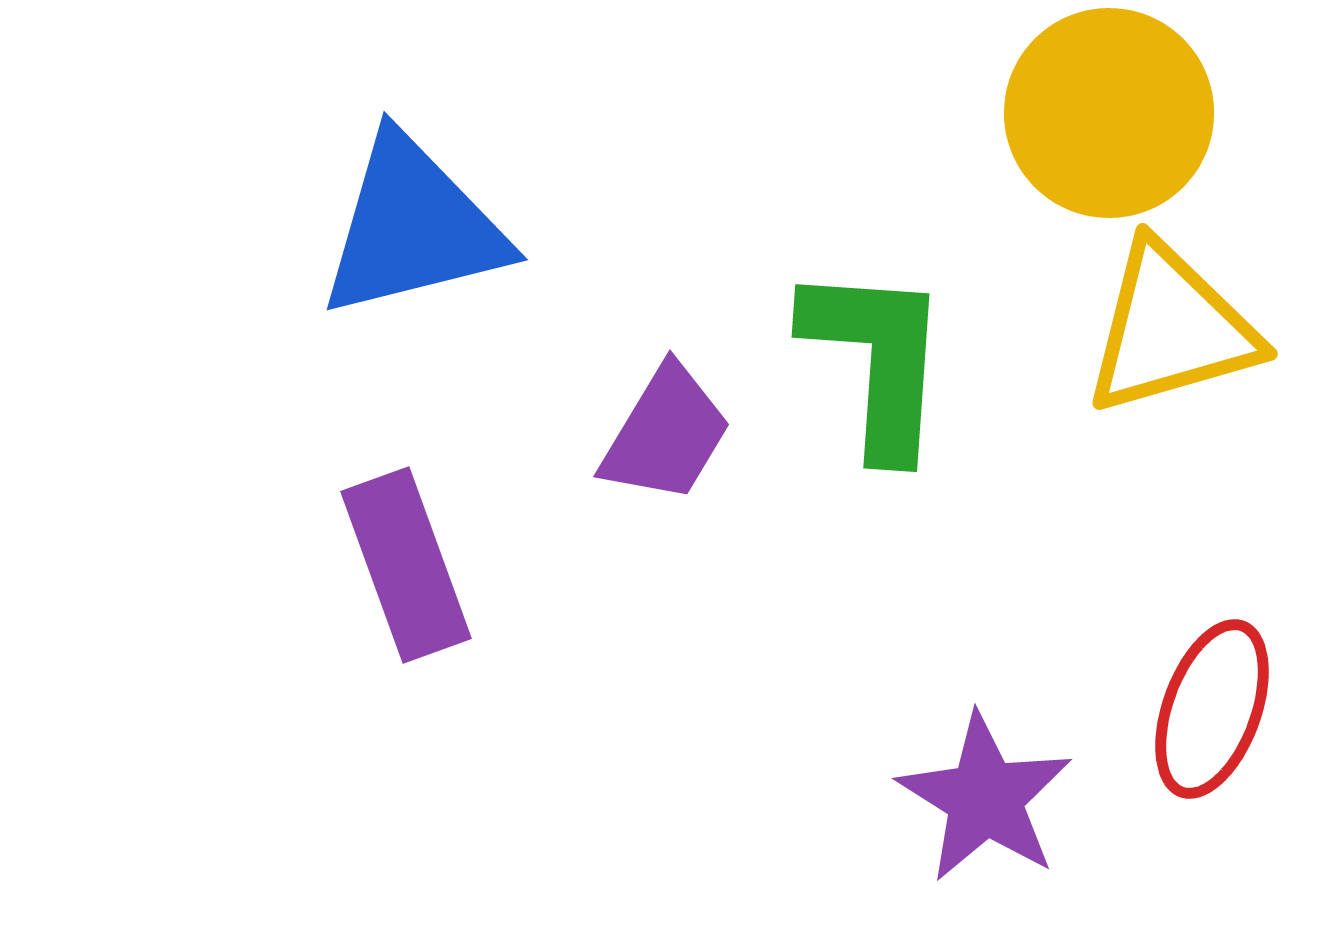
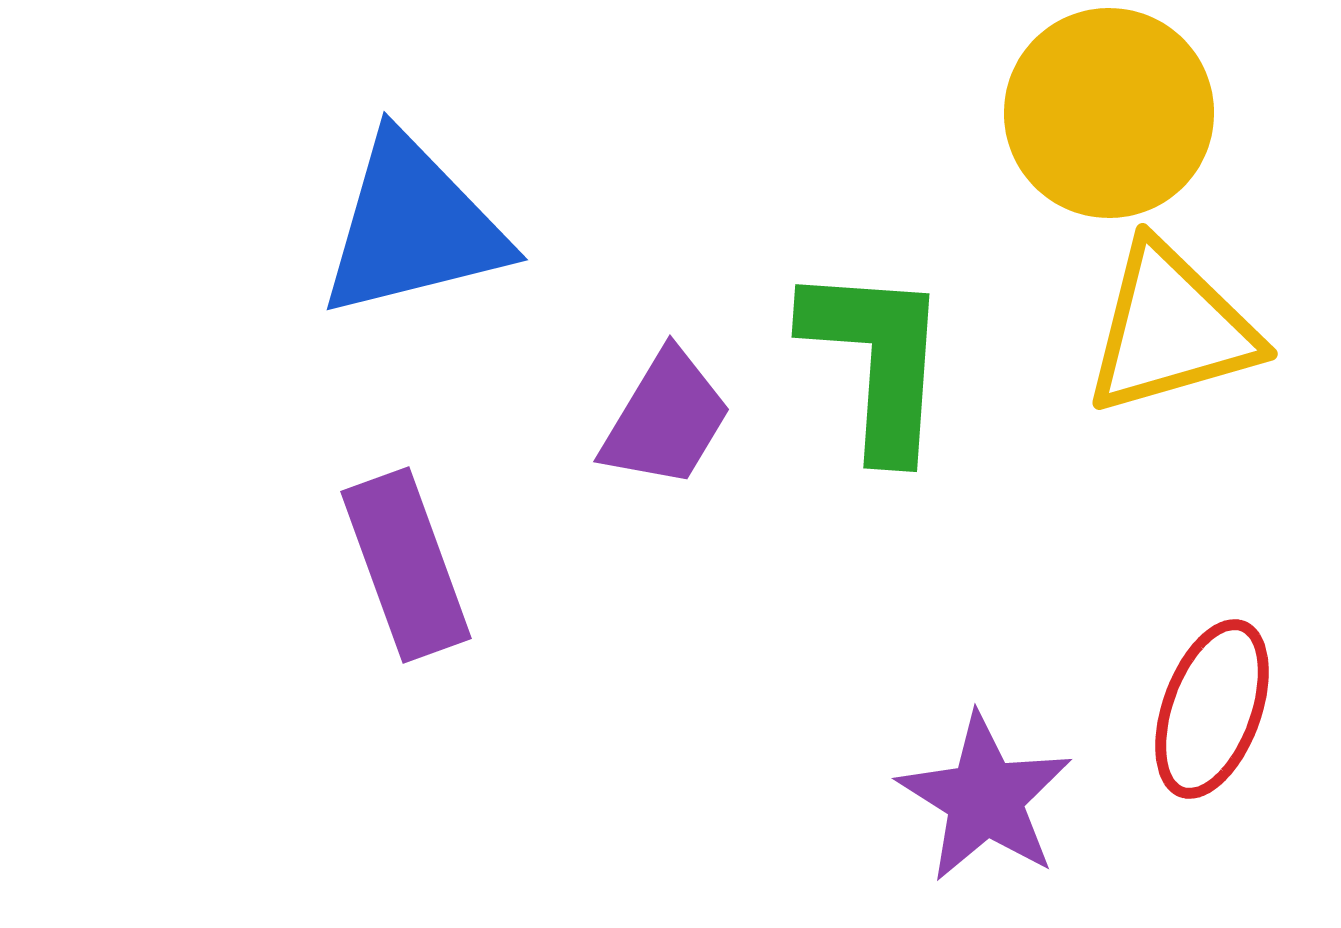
purple trapezoid: moved 15 px up
